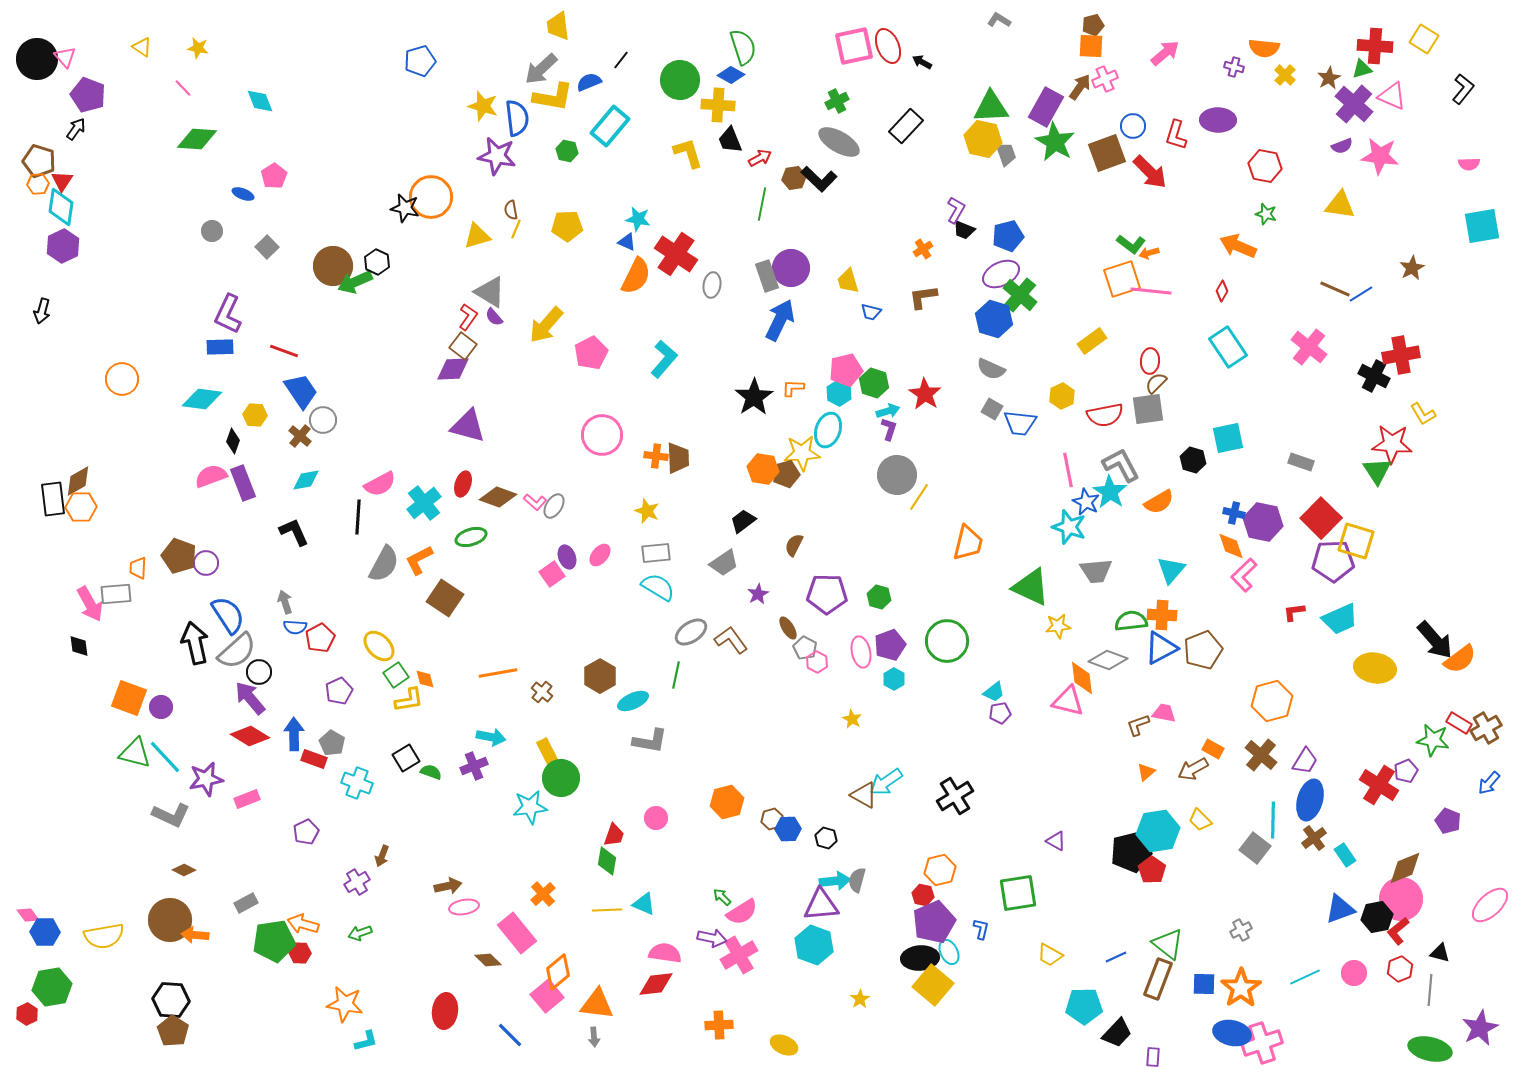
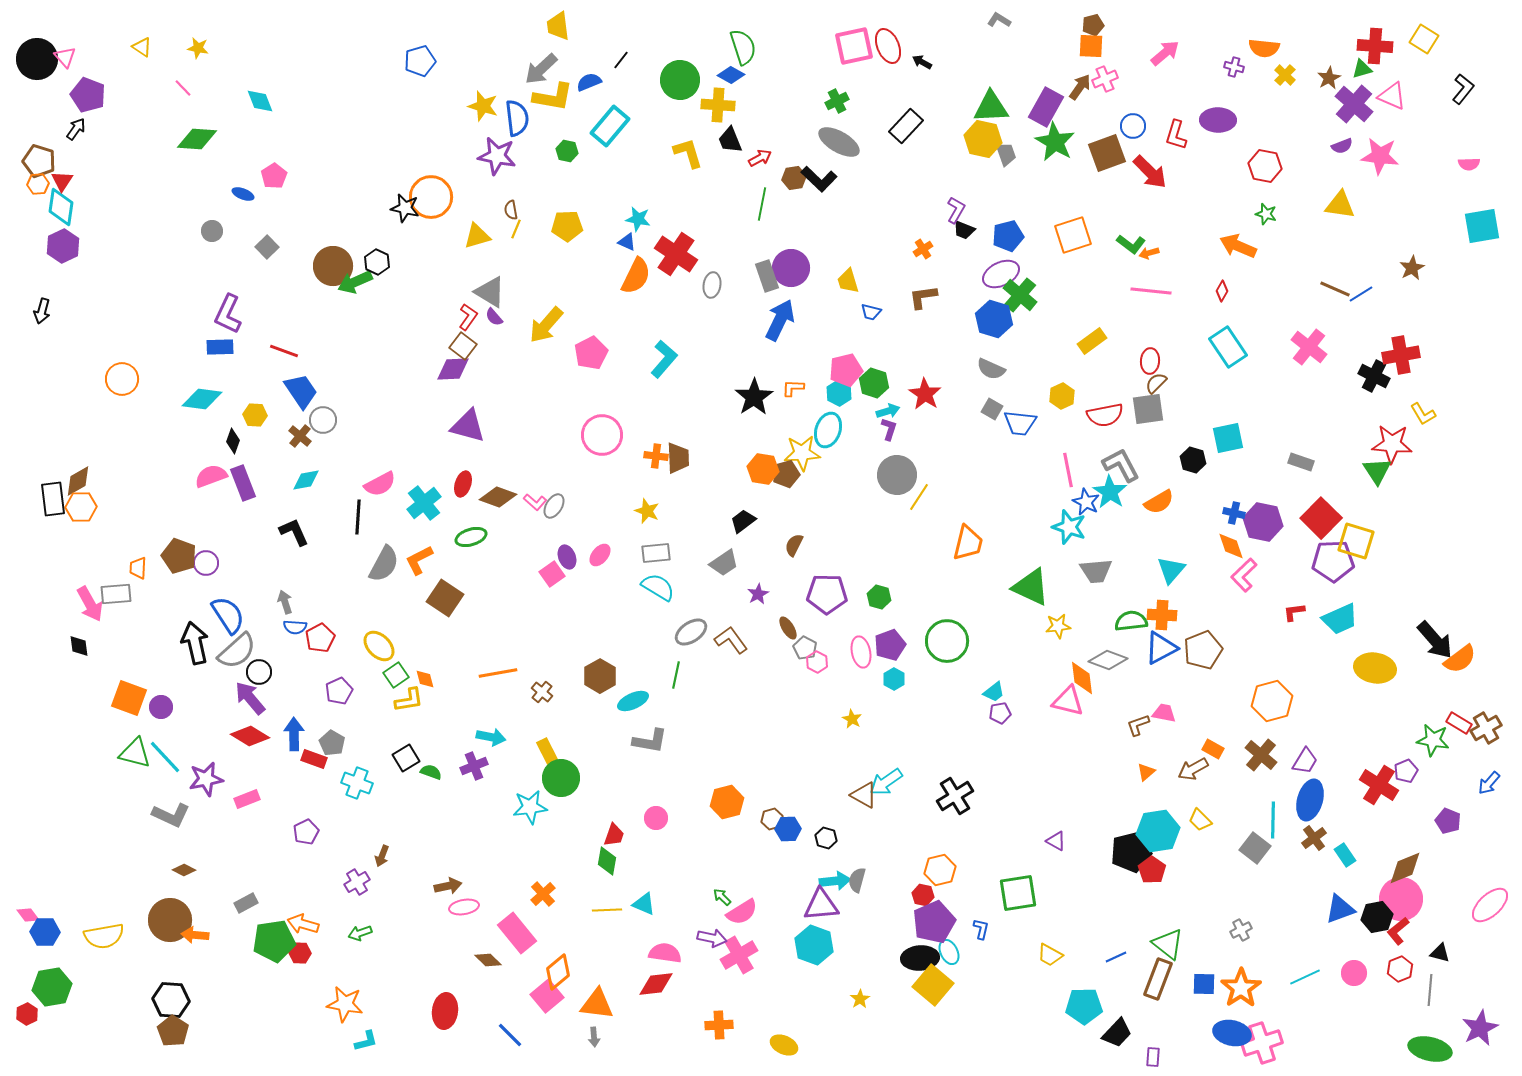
orange square at (1122, 279): moved 49 px left, 44 px up
